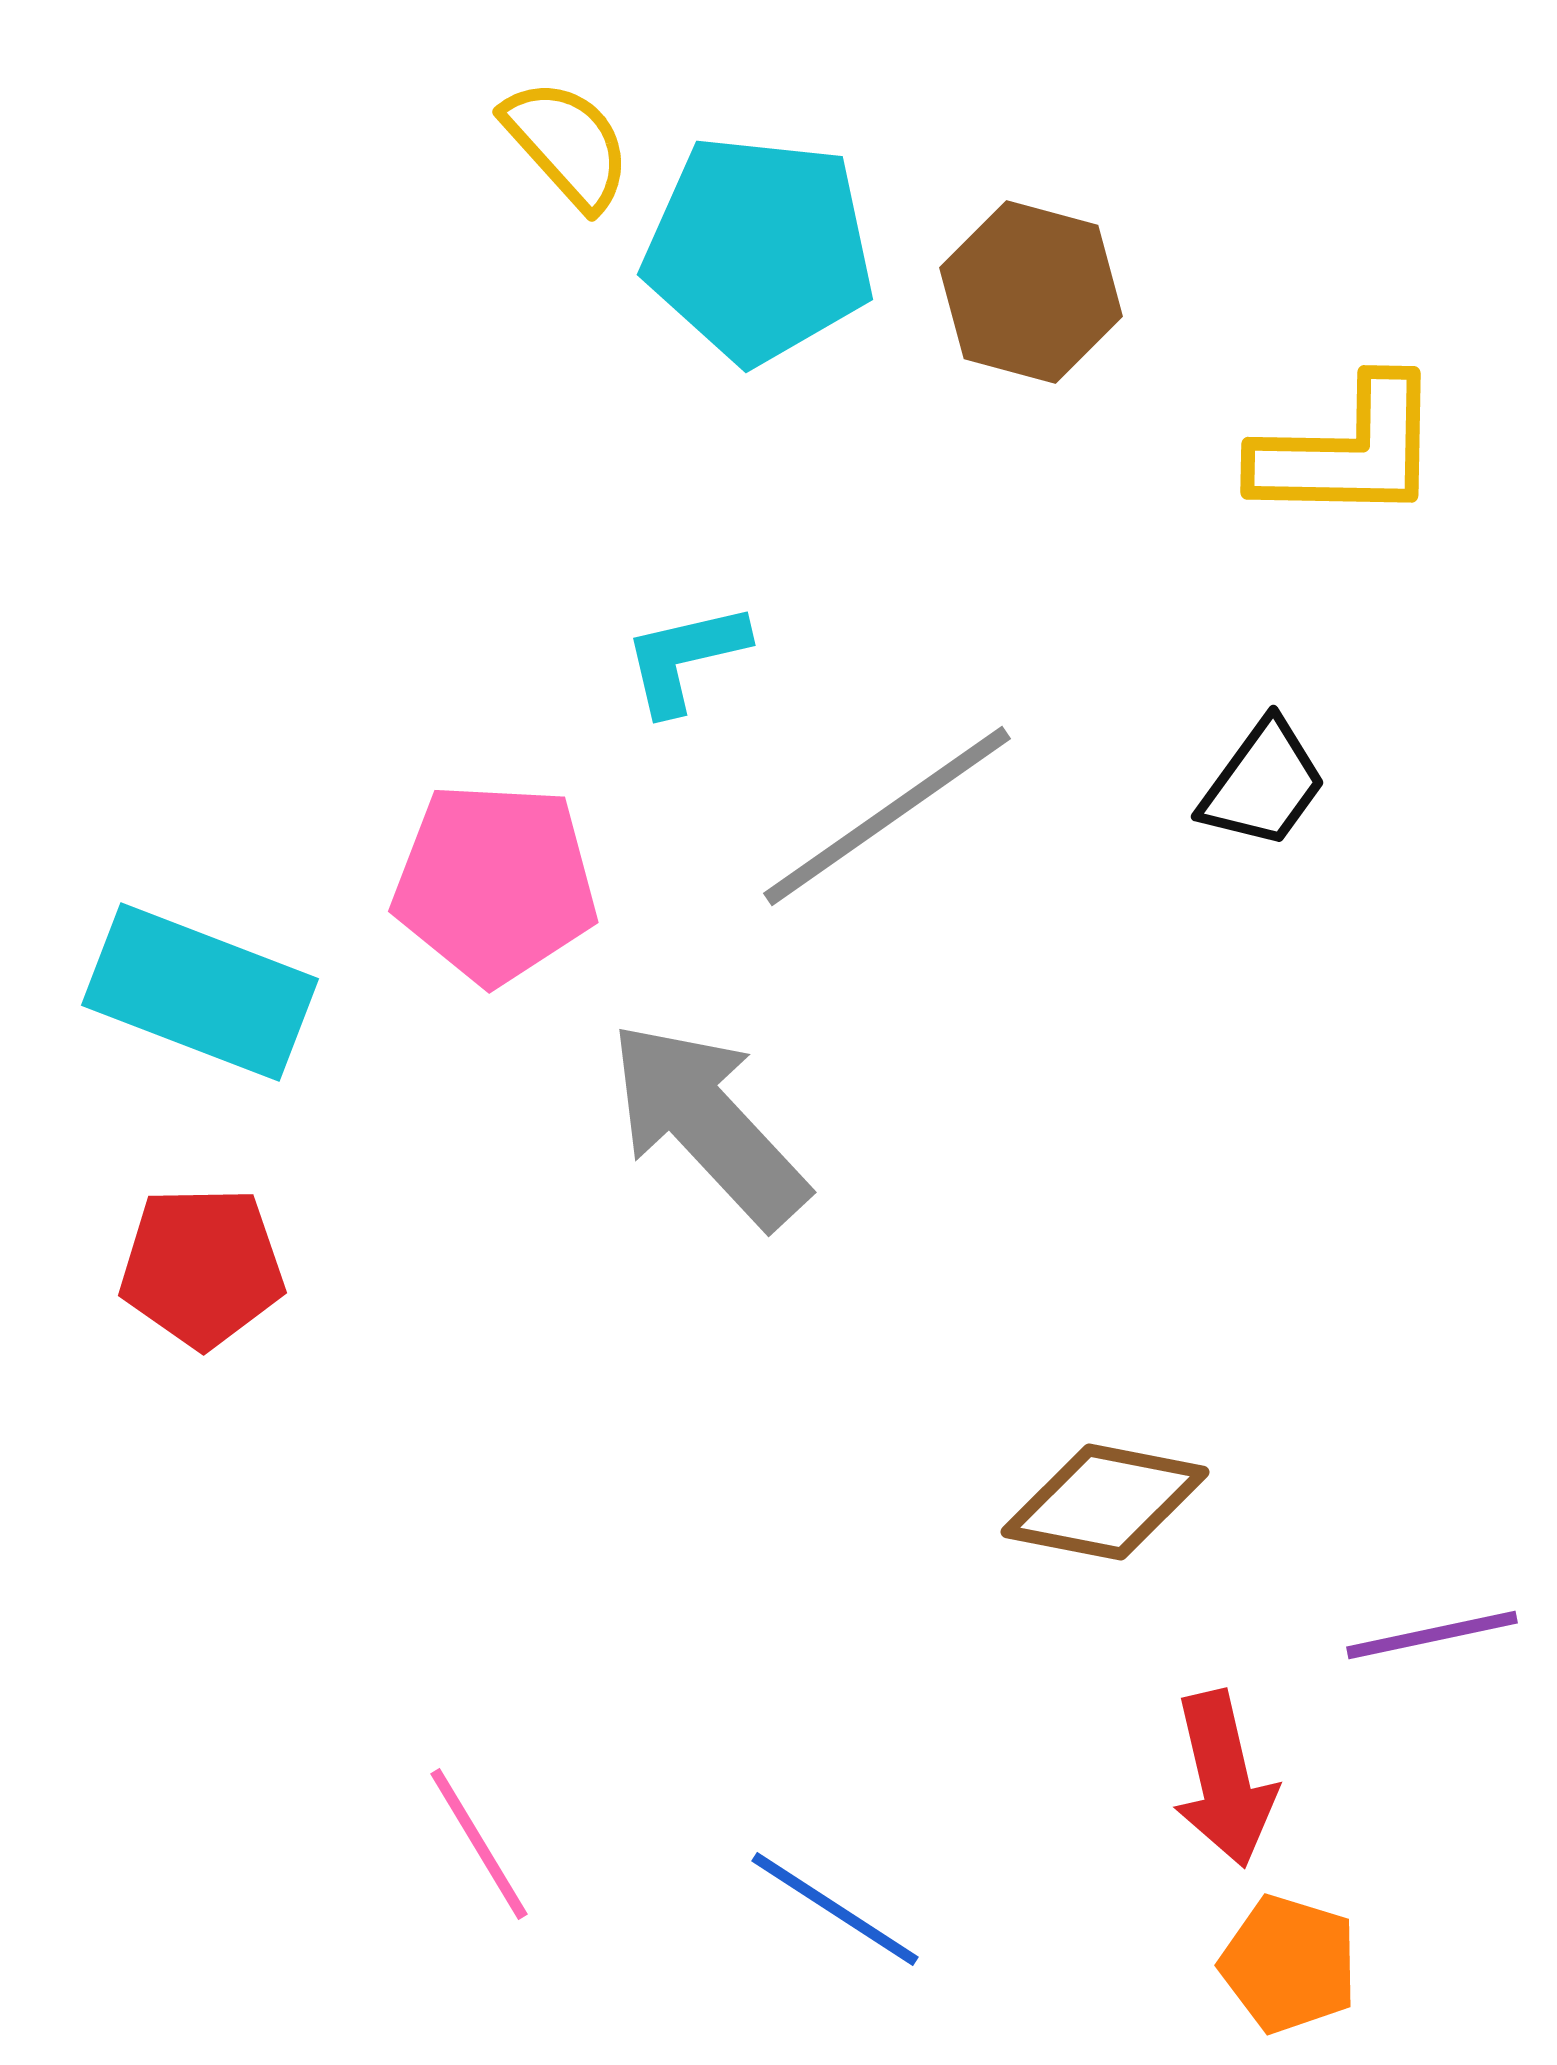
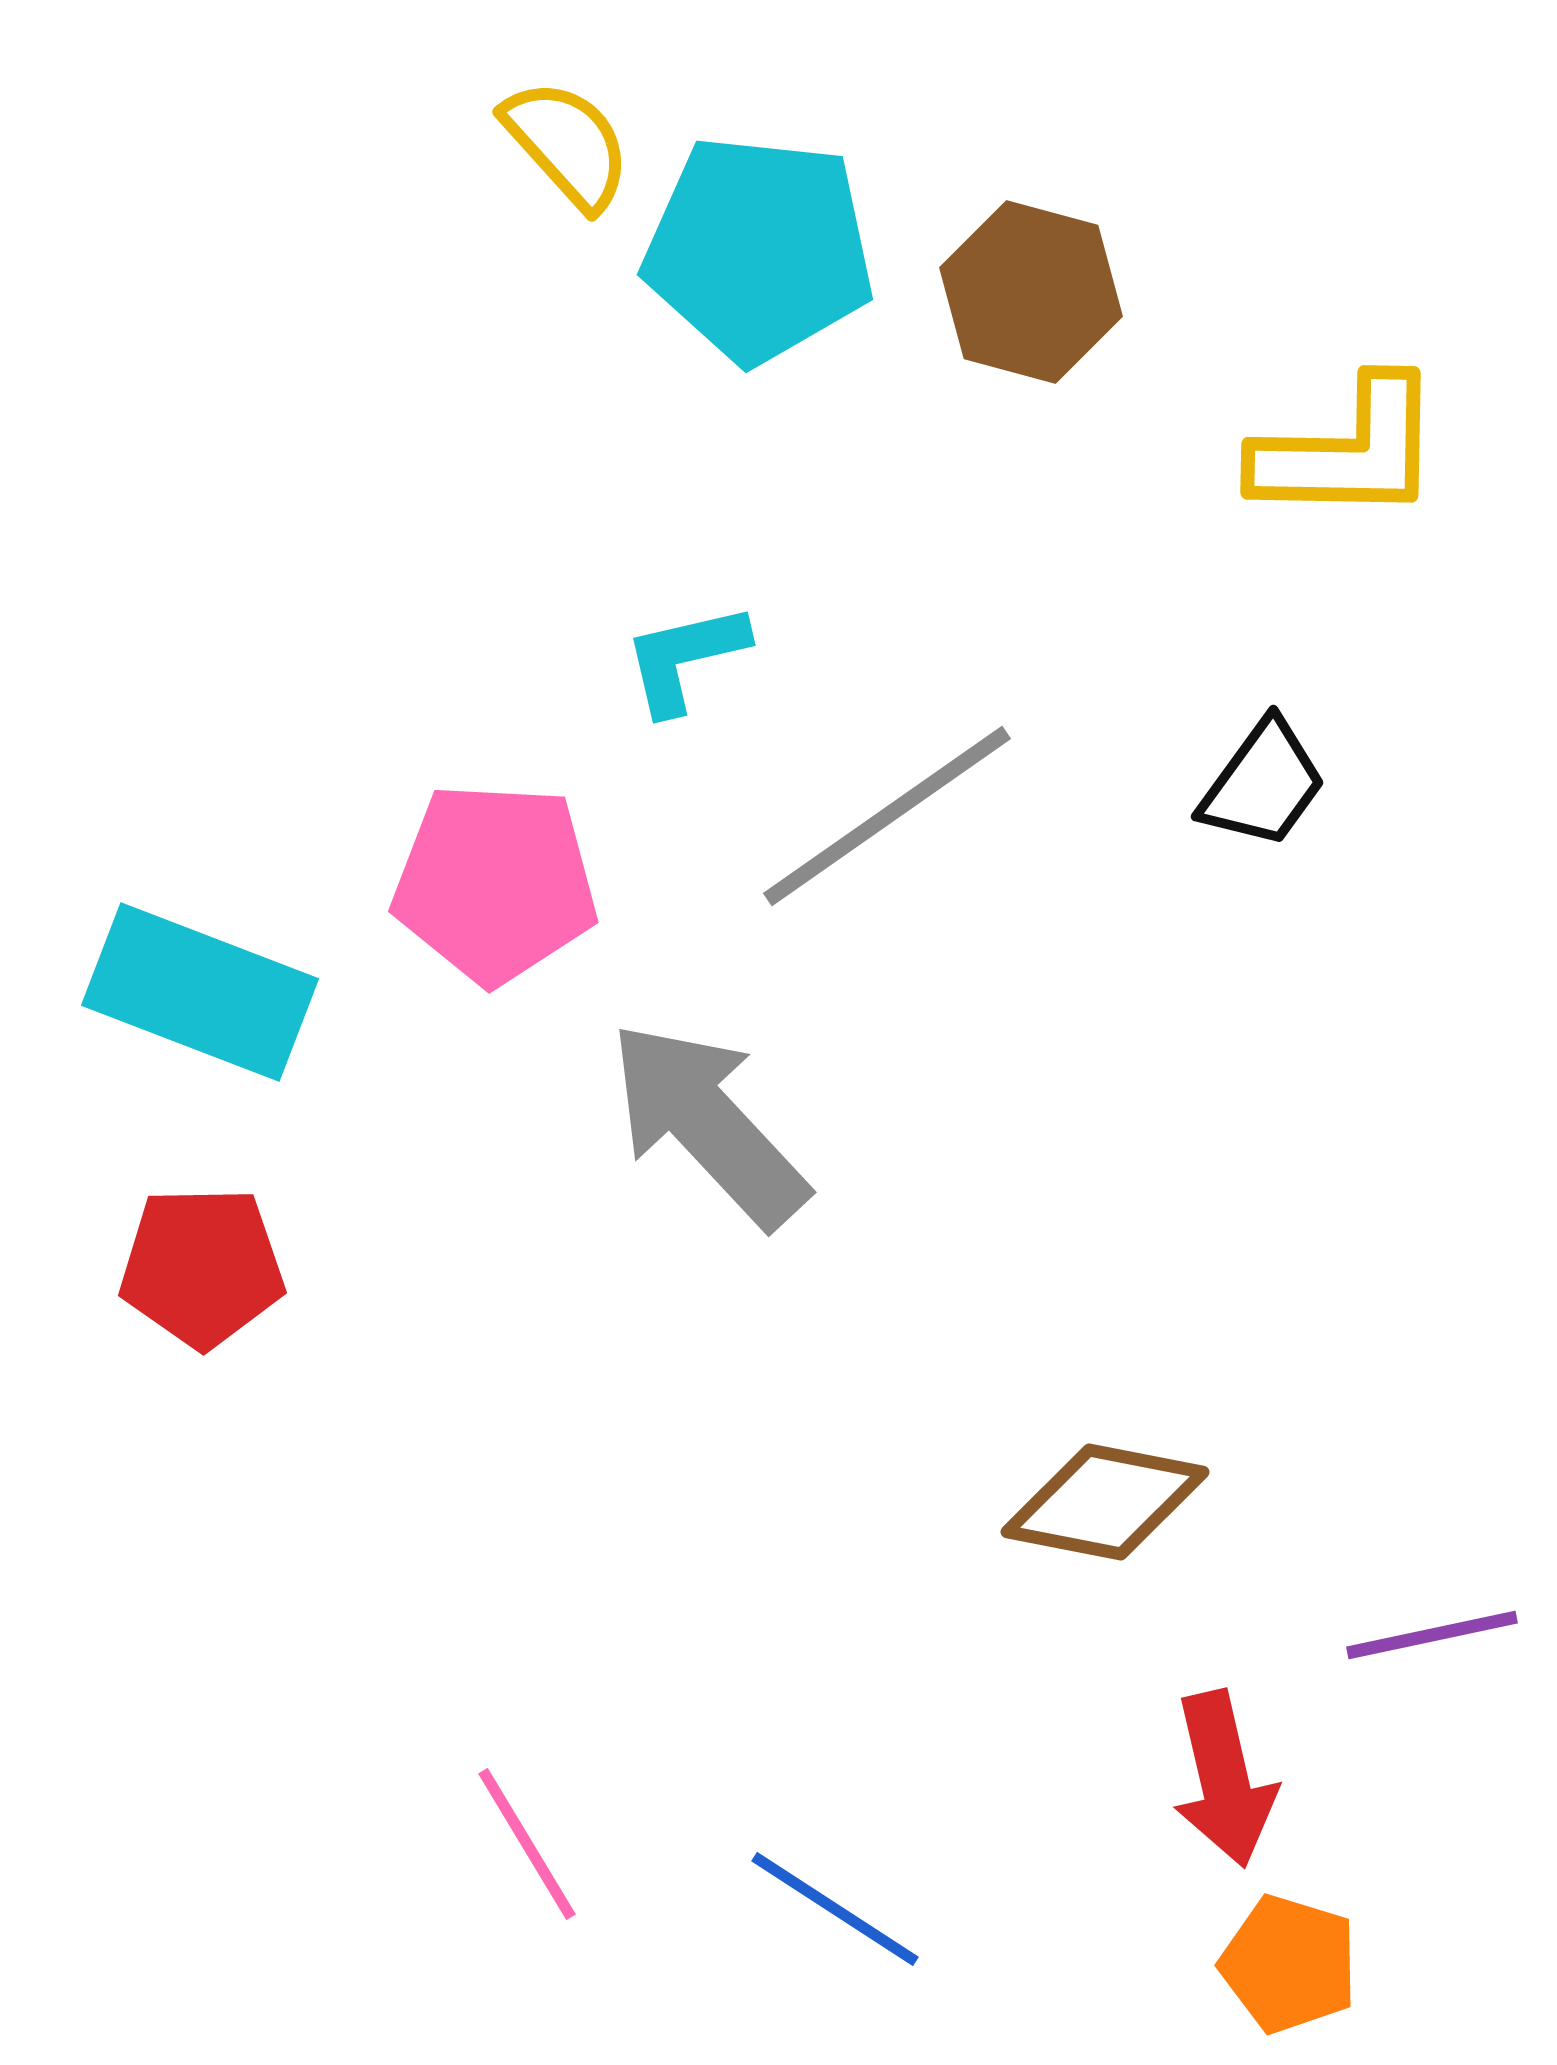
pink line: moved 48 px right
